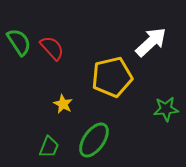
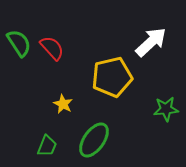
green semicircle: moved 1 px down
green trapezoid: moved 2 px left, 1 px up
